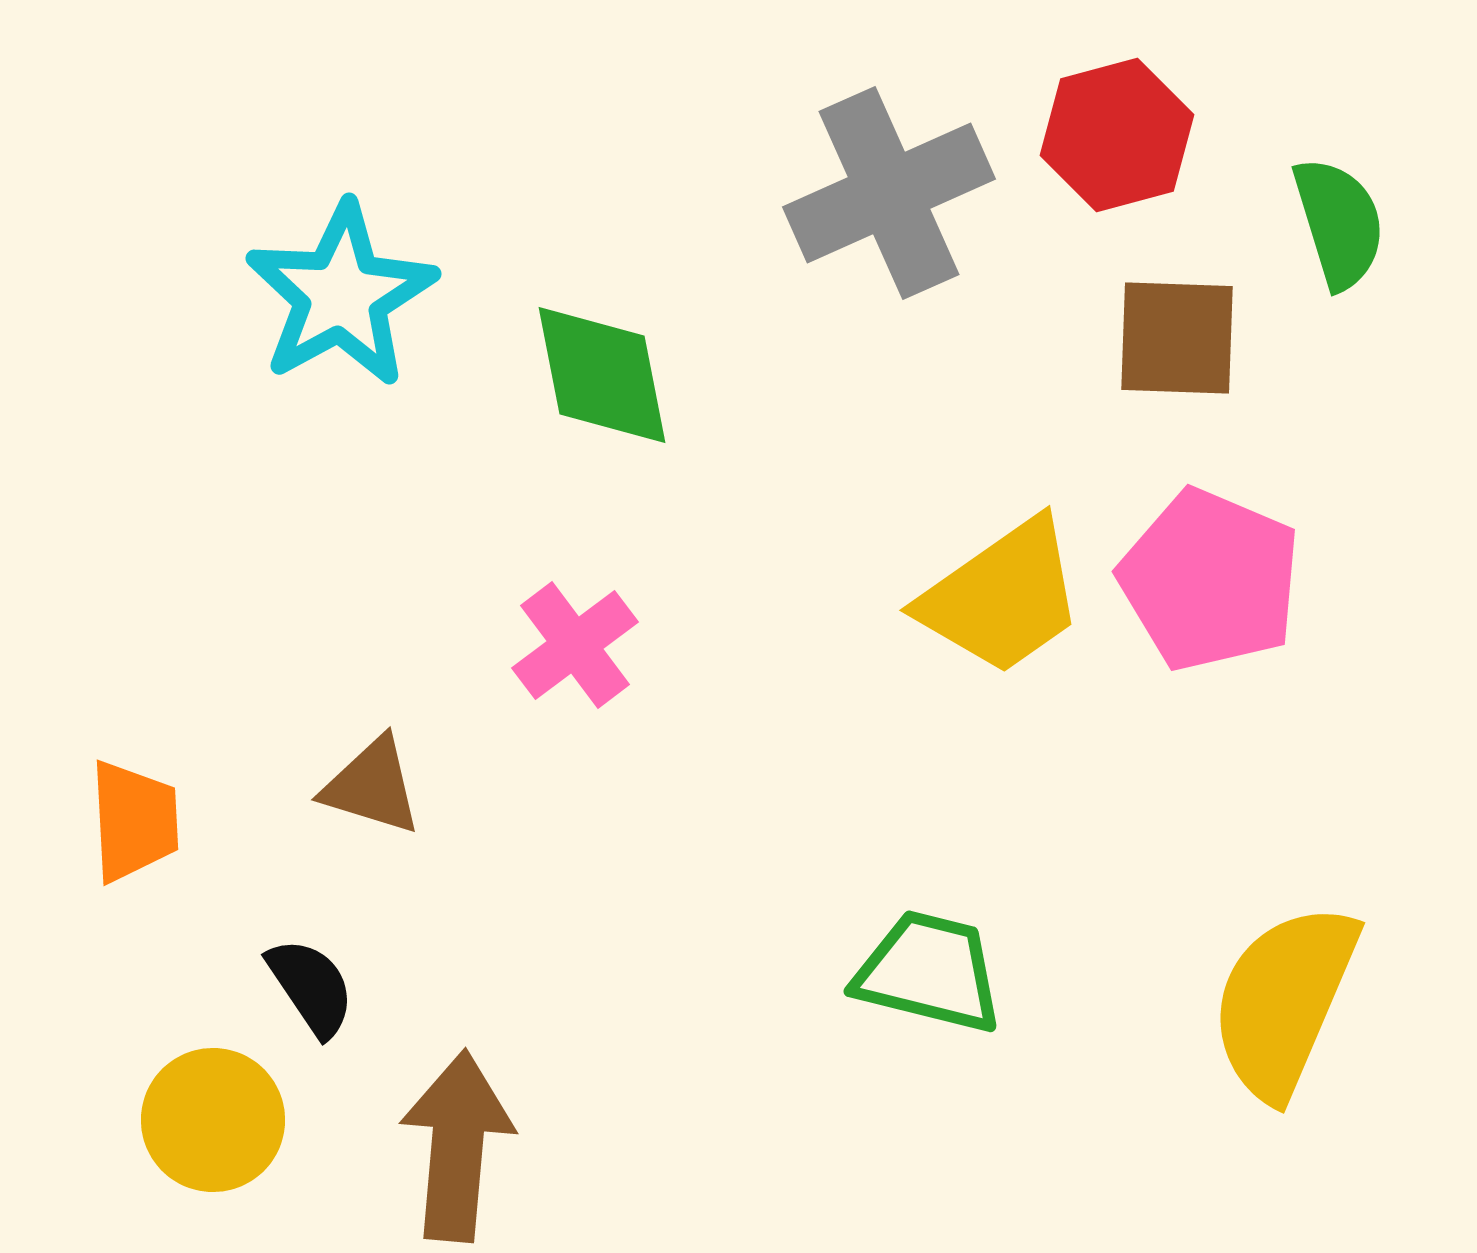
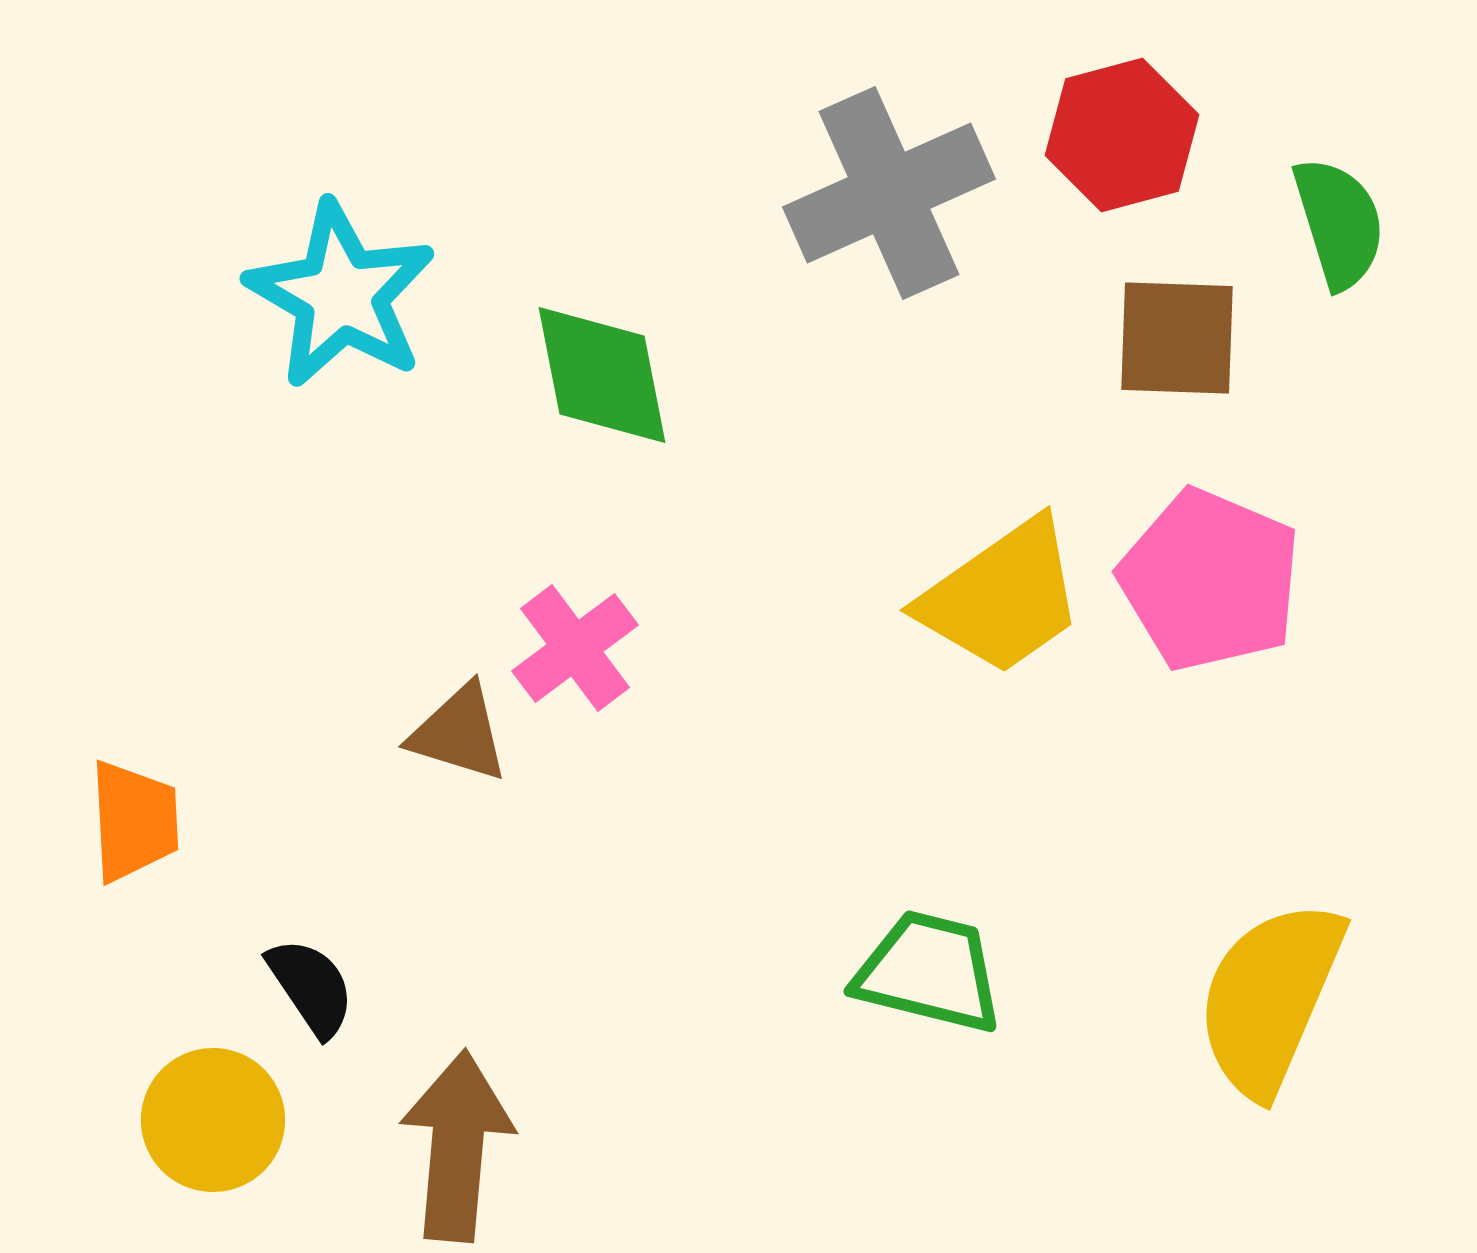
red hexagon: moved 5 px right
cyan star: rotated 13 degrees counterclockwise
pink cross: moved 3 px down
brown triangle: moved 87 px right, 53 px up
yellow semicircle: moved 14 px left, 3 px up
